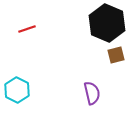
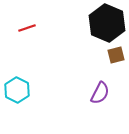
red line: moved 1 px up
purple semicircle: moved 8 px right; rotated 40 degrees clockwise
